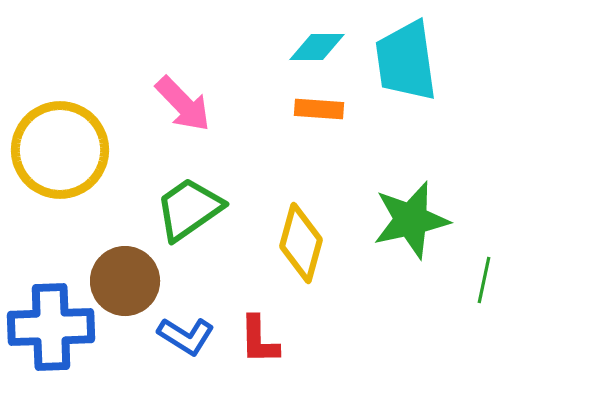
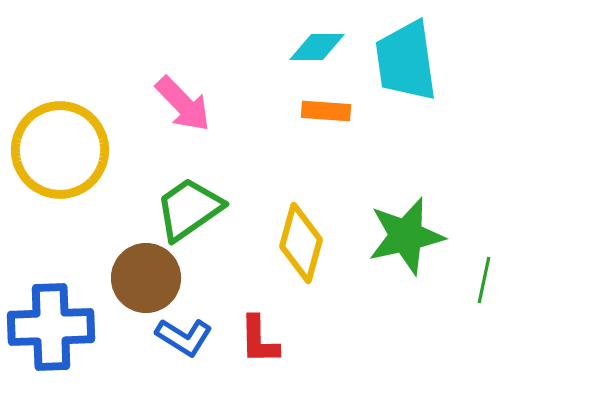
orange rectangle: moved 7 px right, 2 px down
green star: moved 5 px left, 16 px down
brown circle: moved 21 px right, 3 px up
blue L-shape: moved 2 px left, 1 px down
